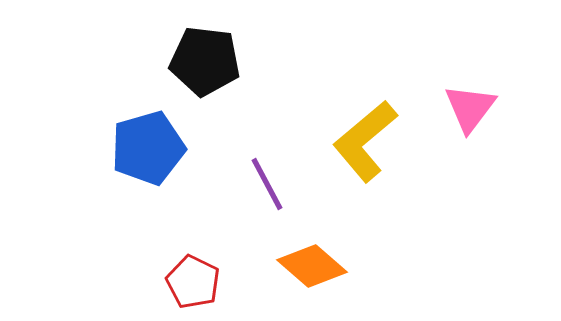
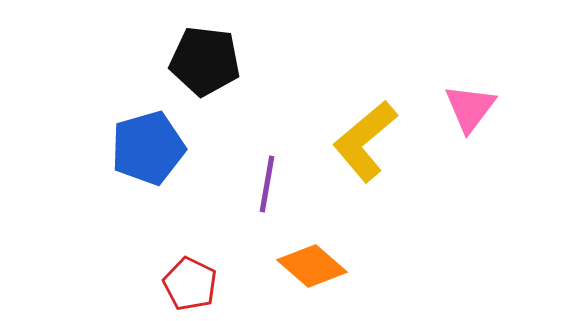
purple line: rotated 38 degrees clockwise
red pentagon: moved 3 px left, 2 px down
